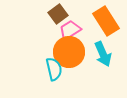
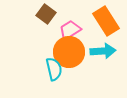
brown square: moved 12 px left; rotated 18 degrees counterclockwise
cyan arrow: moved 3 px up; rotated 70 degrees counterclockwise
